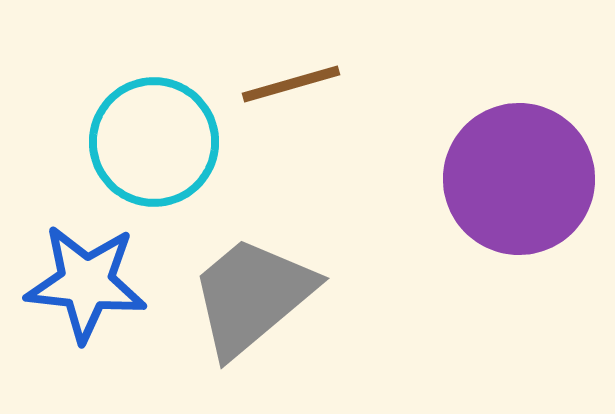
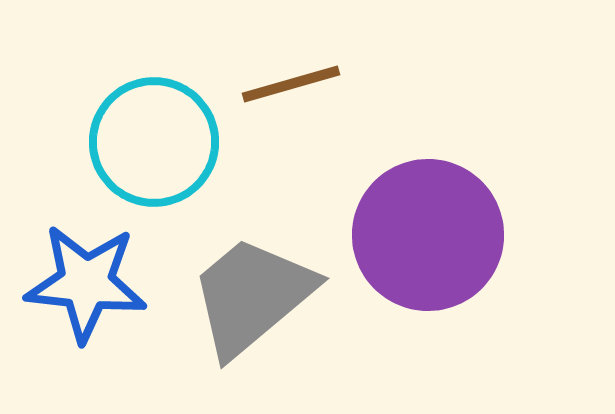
purple circle: moved 91 px left, 56 px down
